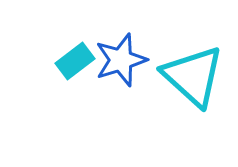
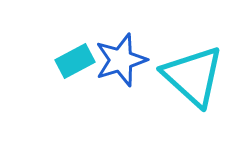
cyan rectangle: rotated 9 degrees clockwise
